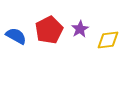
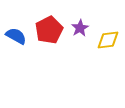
purple star: moved 1 px up
